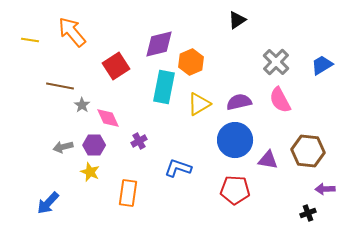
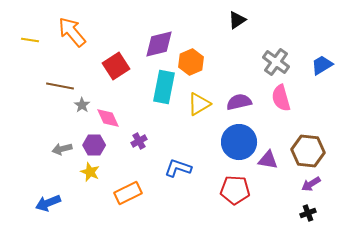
gray cross: rotated 8 degrees counterclockwise
pink semicircle: moved 1 px right, 2 px up; rotated 12 degrees clockwise
blue circle: moved 4 px right, 2 px down
gray arrow: moved 1 px left, 2 px down
purple arrow: moved 14 px left, 5 px up; rotated 30 degrees counterclockwise
orange rectangle: rotated 56 degrees clockwise
blue arrow: rotated 25 degrees clockwise
